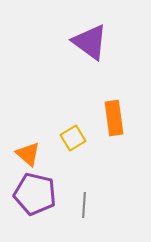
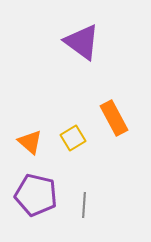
purple triangle: moved 8 px left
orange rectangle: rotated 20 degrees counterclockwise
orange triangle: moved 2 px right, 12 px up
purple pentagon: moved 1 px right, 1 px down
